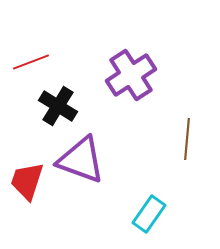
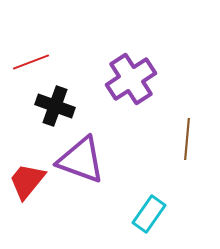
purple cross: moved 4 px down
black cross: moved 3 px left; rotated 12 degrees counterclockwise
red trapezoid: rotated 21 degrees clockwise
